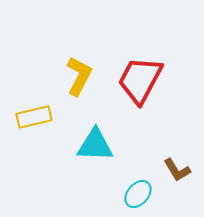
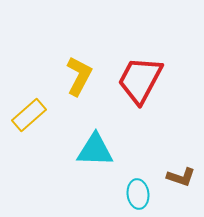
yellow rectangle: moved 5 px left, 2 px up; rotated 28 degrees counterclockwise
cyan triangle: moved 5 px down
brown L-shape: moved 4 px right, 7 px down; rotated 40 degrees counterclockwise
cyan ellipse: rotated 48 degrees counterclockwise
